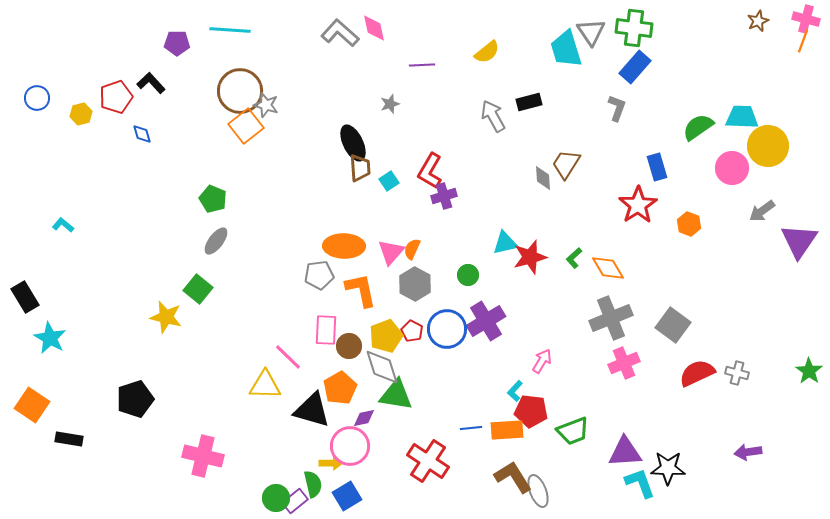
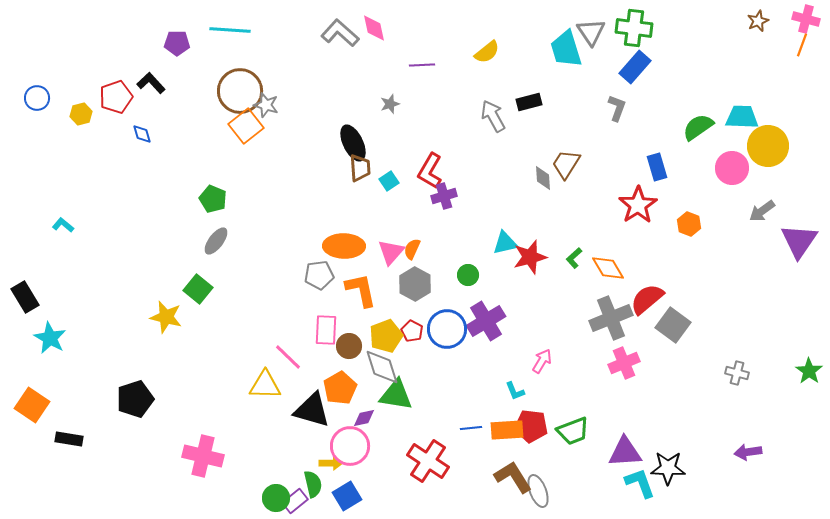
orange line at (803, 41): moved 1 px left, 4 px down
red semicircle at (697, 373): moved 50 px left, 74 px up; rotated 15 degrees counterclockwise
cyan L-shape at (515, 391): rotated 65 degrees counterclockwise
red pentagon at (531, 411): moved 15 px down
